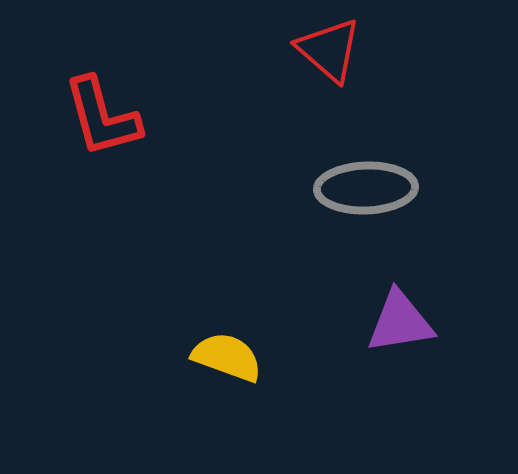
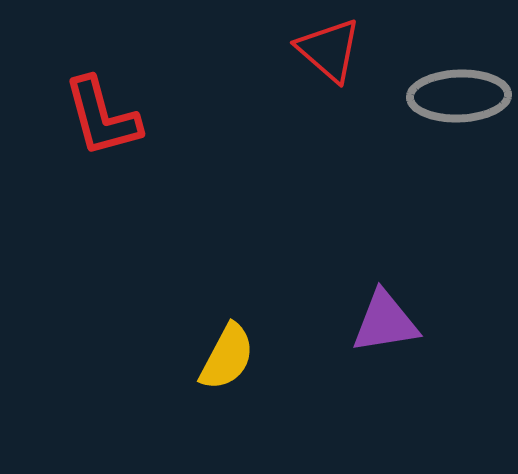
gray ellipse: moved 93 px right, 92 px up
purple triangle: moved 15 px left
yellow semicircle: rotated 98 degrees clockwise
